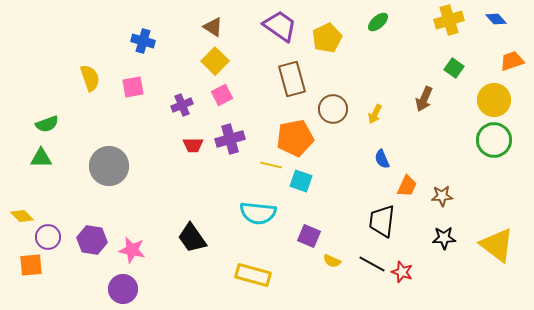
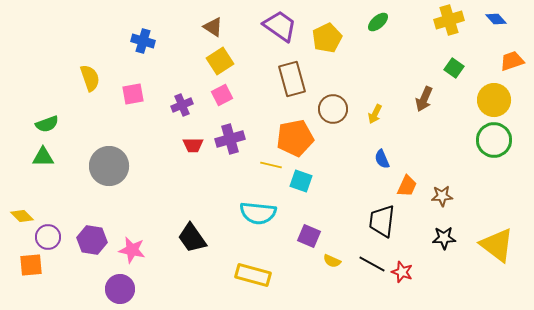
yellow square at (215, 61): moved 5 px right; rotated 12 degrees clockwise
pink square at (133, 87): moved 7 px down
green triangle at (41, 158): moved 2 px right, 1 px up
purple circle at (123, 289): moved 3 px left
